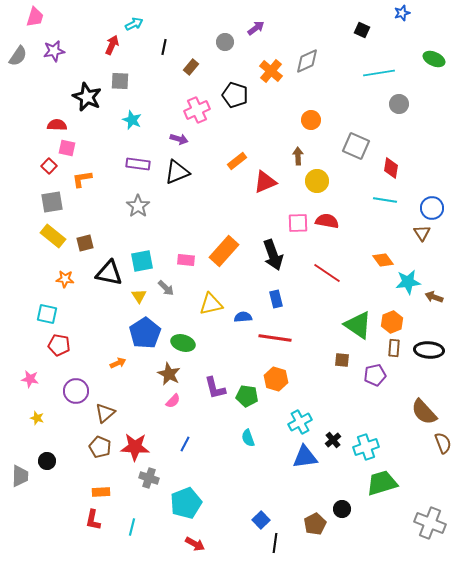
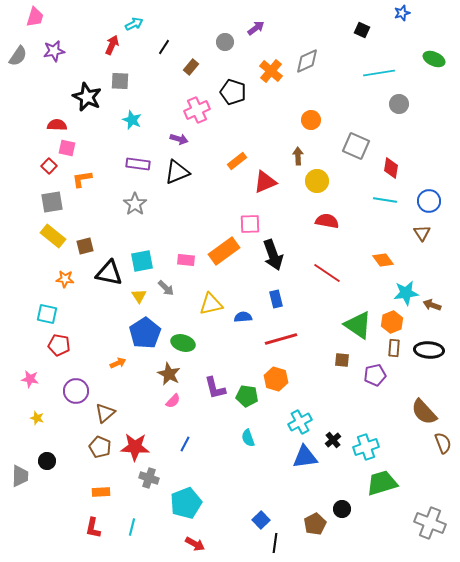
black line at (164, 47): rotated 21 degrees clockwise
black pentagon at (235, 95): moved 2 px left, 3 px up
gray star at (138, 206): moved 3 px left, 2 px up
blue circle at (432, 208): moved 3 px left, 7 px up
pink square at (298, 223): moved 48 px left, 1 px down
brown square at (85, 243): moved 3 px down
orange rectangle at (224, 251): rotated 12 degrees clockwise
cyan star at (408, 282): moved 2 px left, 11 px down
brown arrow at (434, 297): moved 2 px left, 8 px down
red line at (275, 338): moved 6 px right, 1 px down; rotated 24 degrees counterclockwise
red L-shape at (93, 520): moved 8 px down
